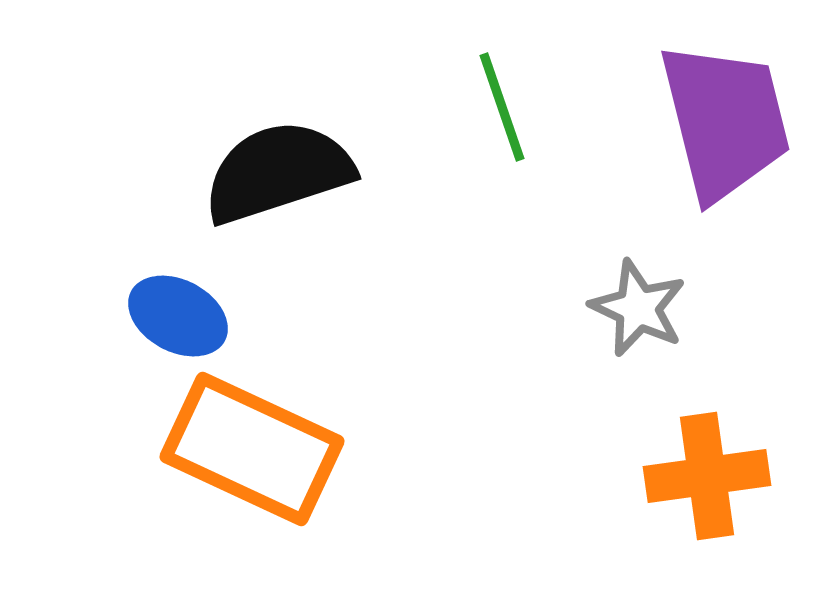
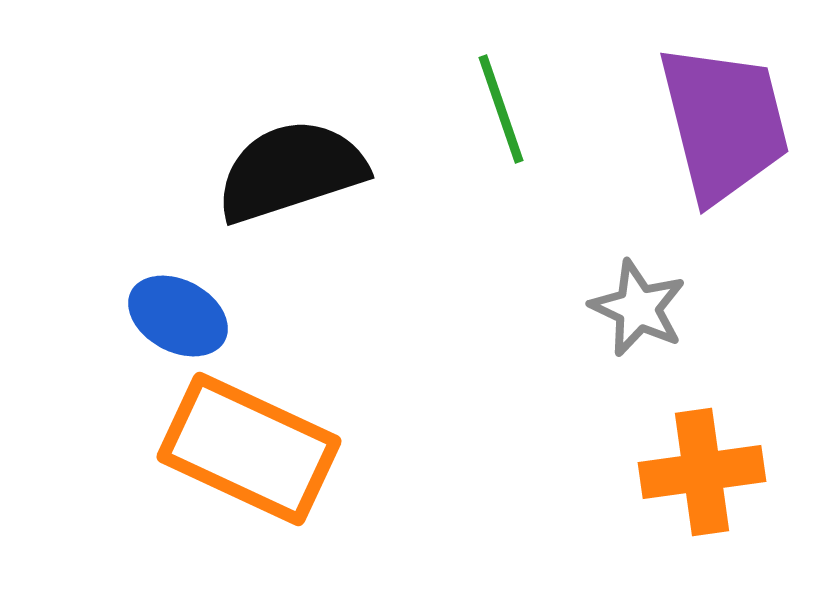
green line: moved 1 px left, 2 px down
purple trapezoid: moved 1 px left, 2 px down
black semicircle: moved 13 px right, 1 px up
orange rectangle: moved 3 px left
orange cross: moved 5 px left, 4 px up
